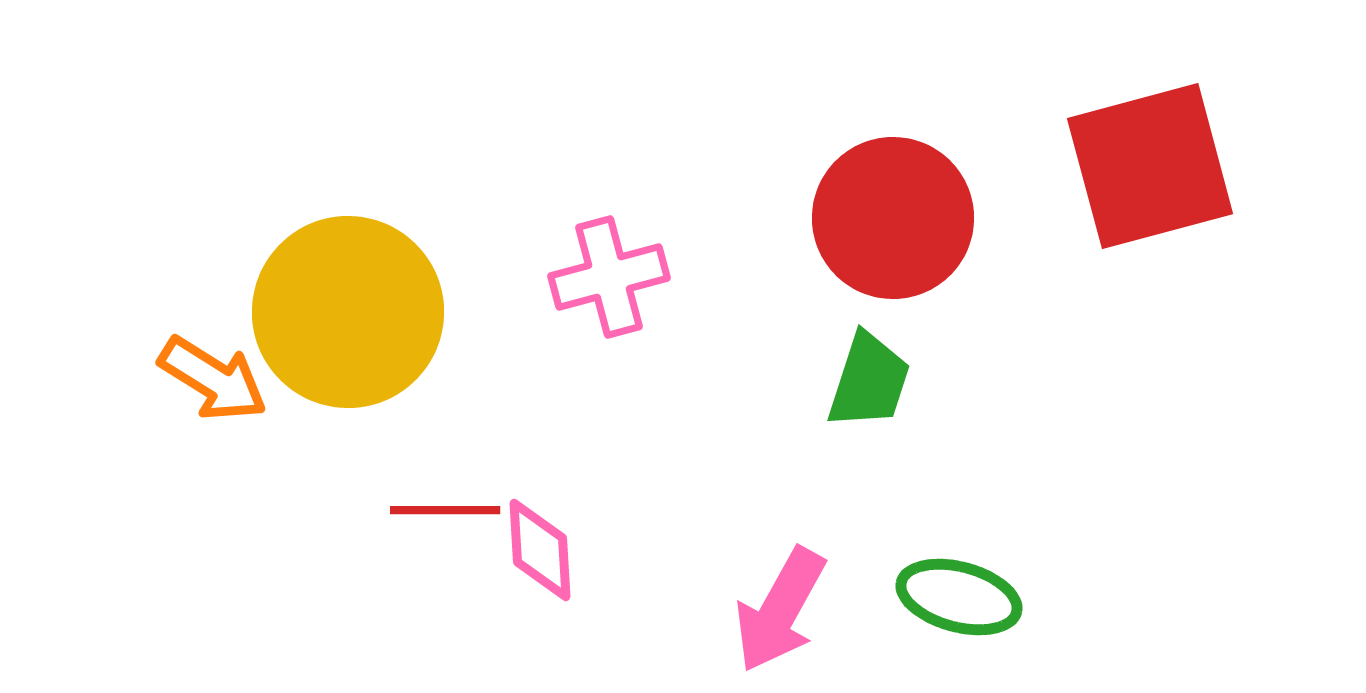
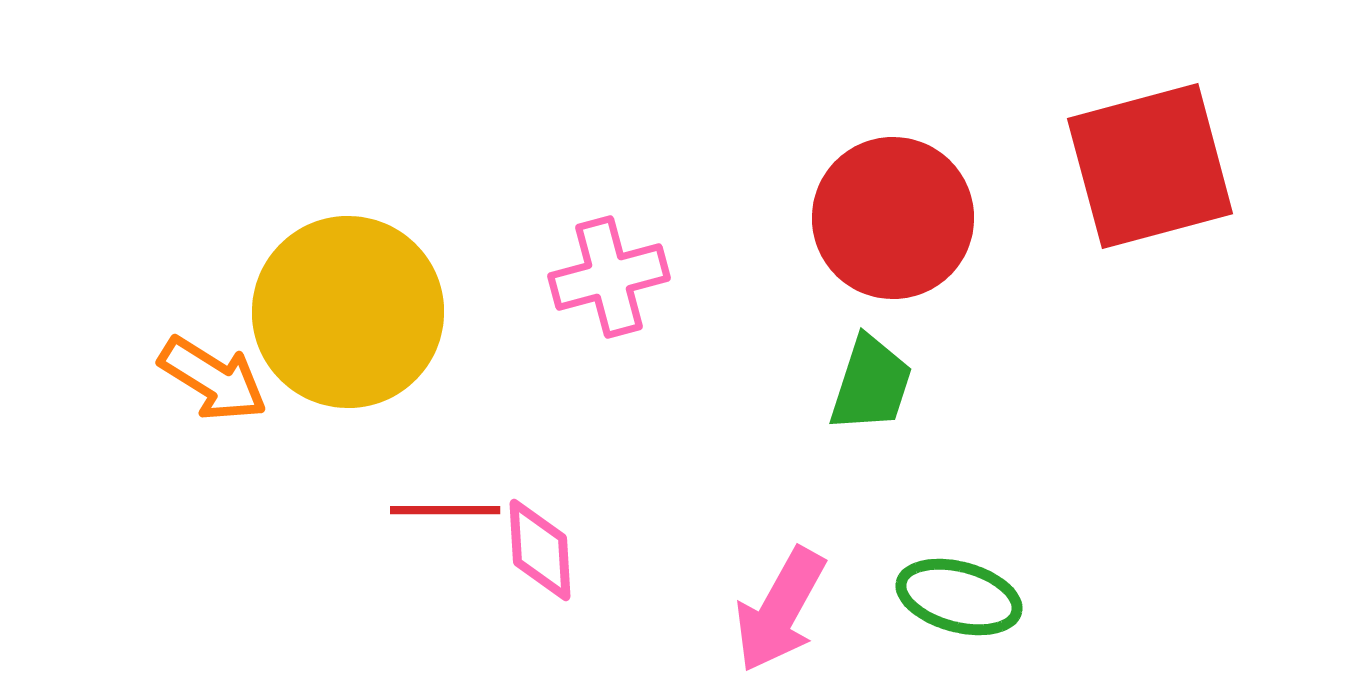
green trapezoid: moved 2 px right, 3 px down
